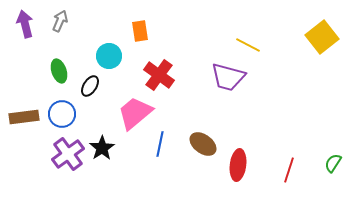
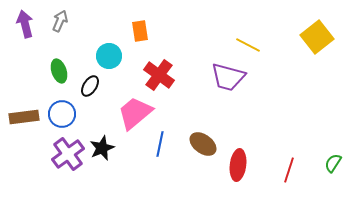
yellow square: moved 5 px left
black star: rotated 10 degrees clockwise
